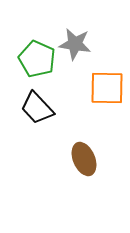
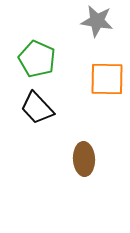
gray star: moved 22 px right, 23 px up
orange square: moved 9 px up
brown ellipse: rotated 20 degrees clockwise
